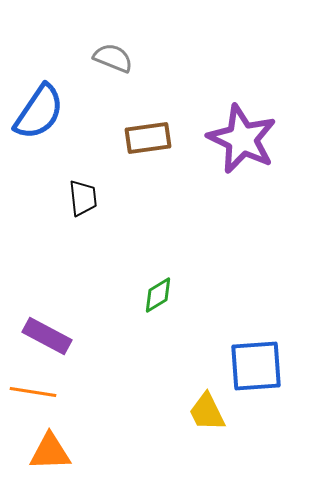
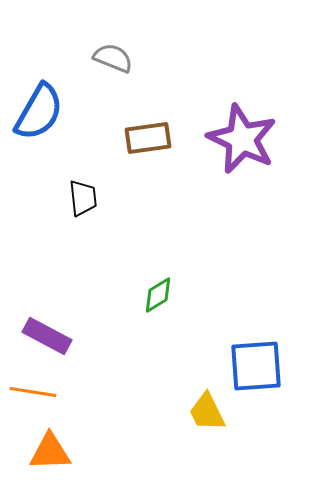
blue semicircle: rotated 4 degrees counterclockwise
